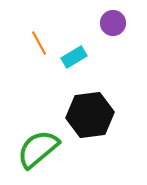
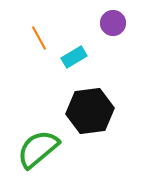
orange line: moved 5 px up
black hexagon: moved 4 px up
